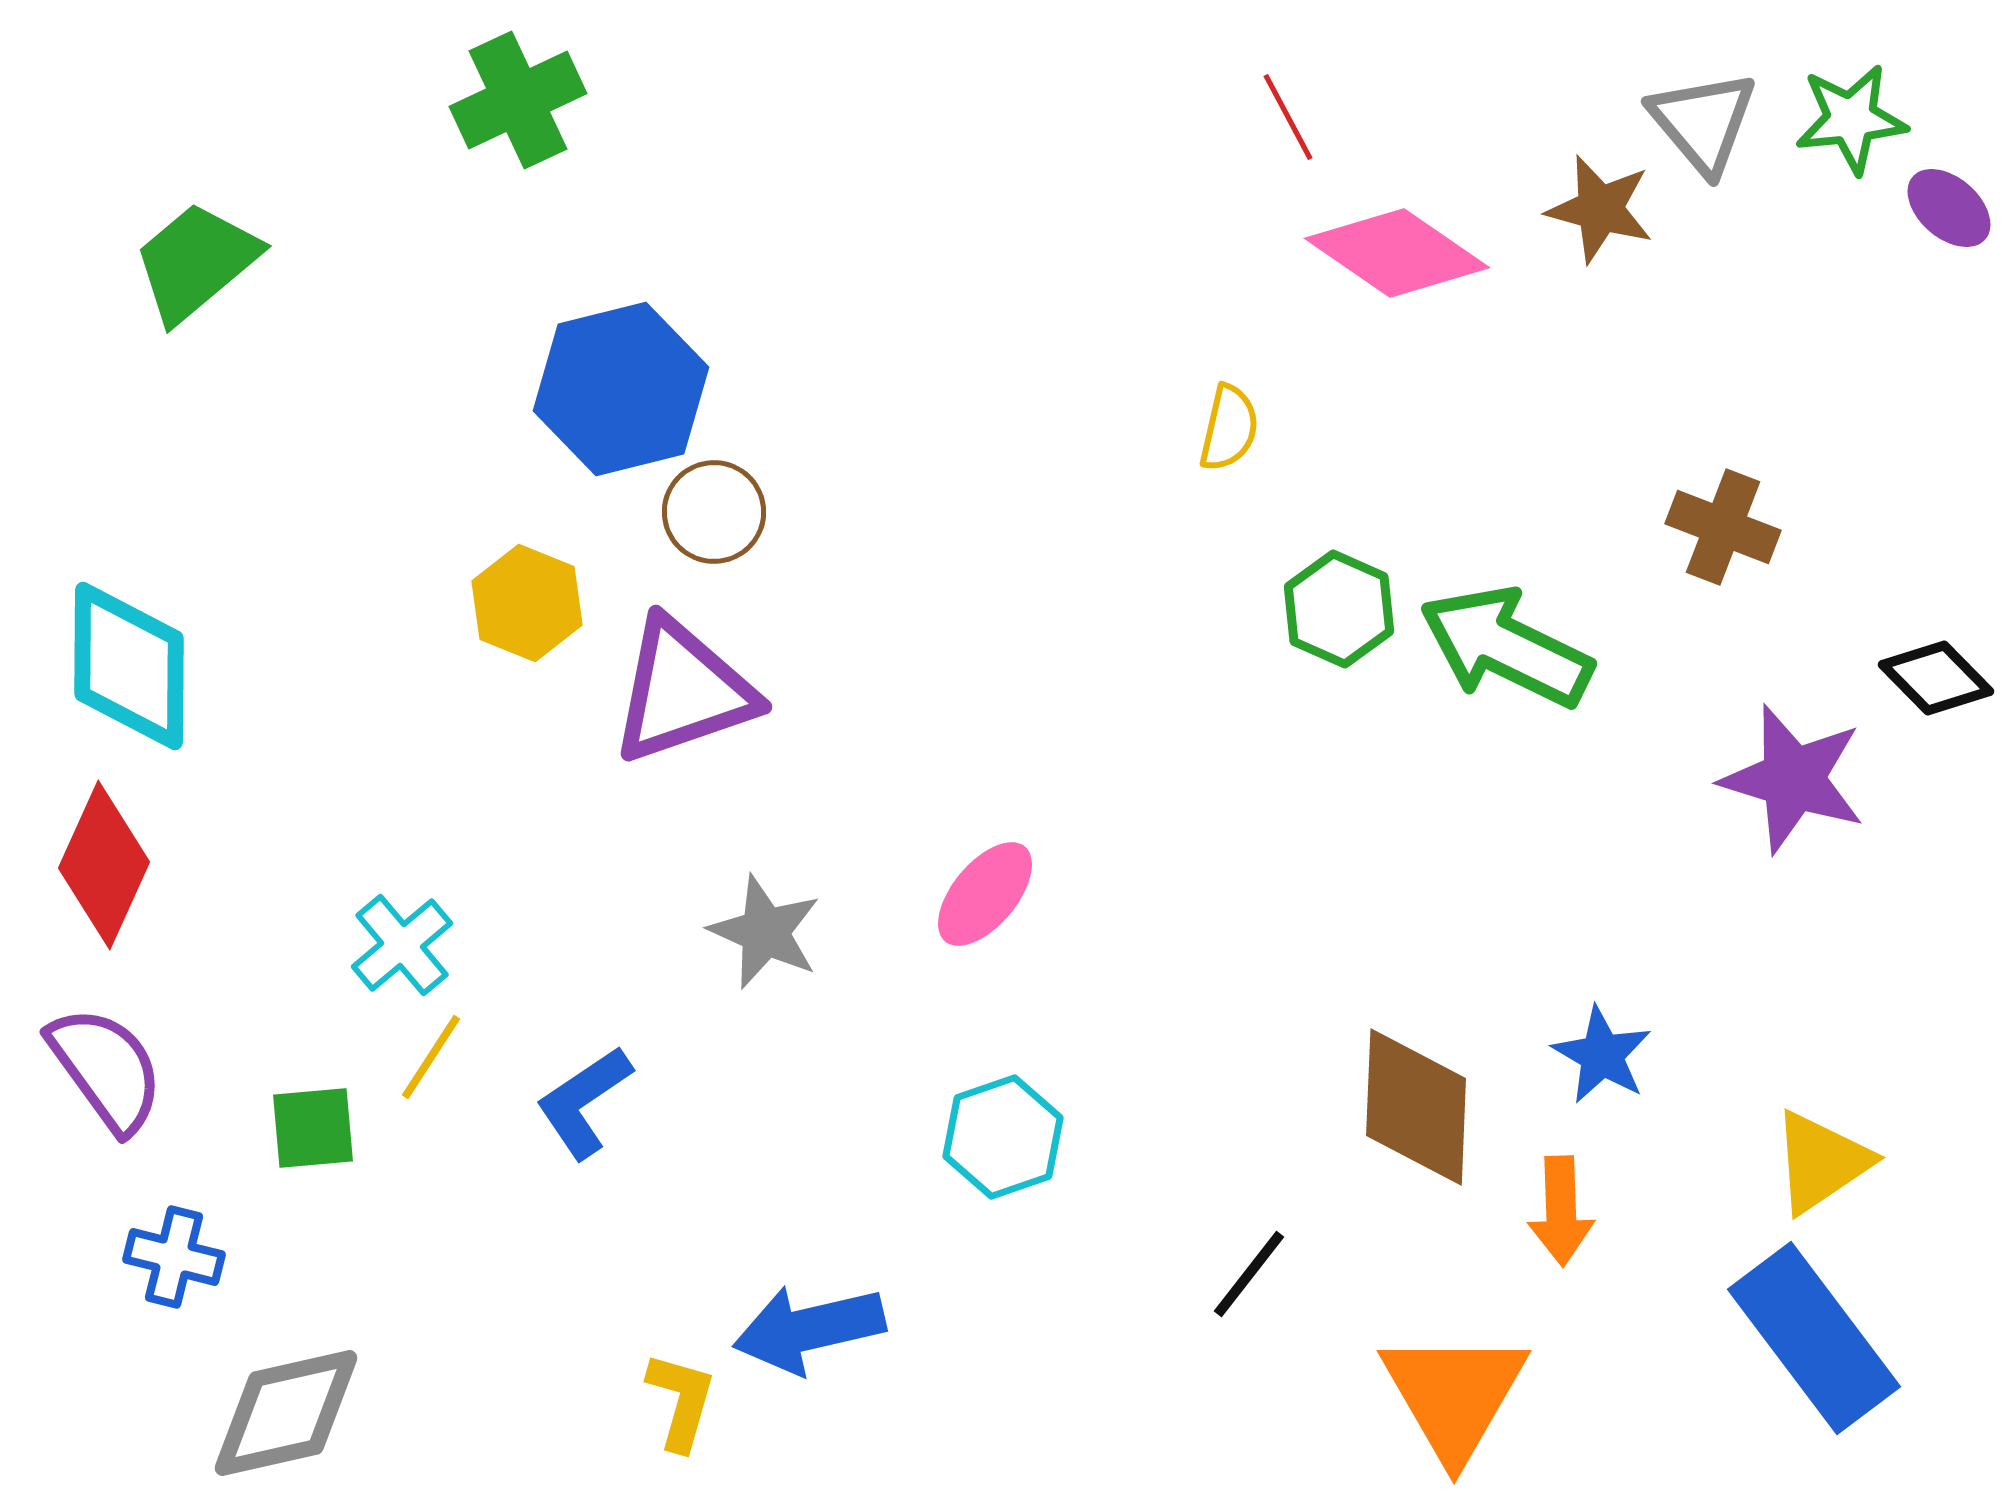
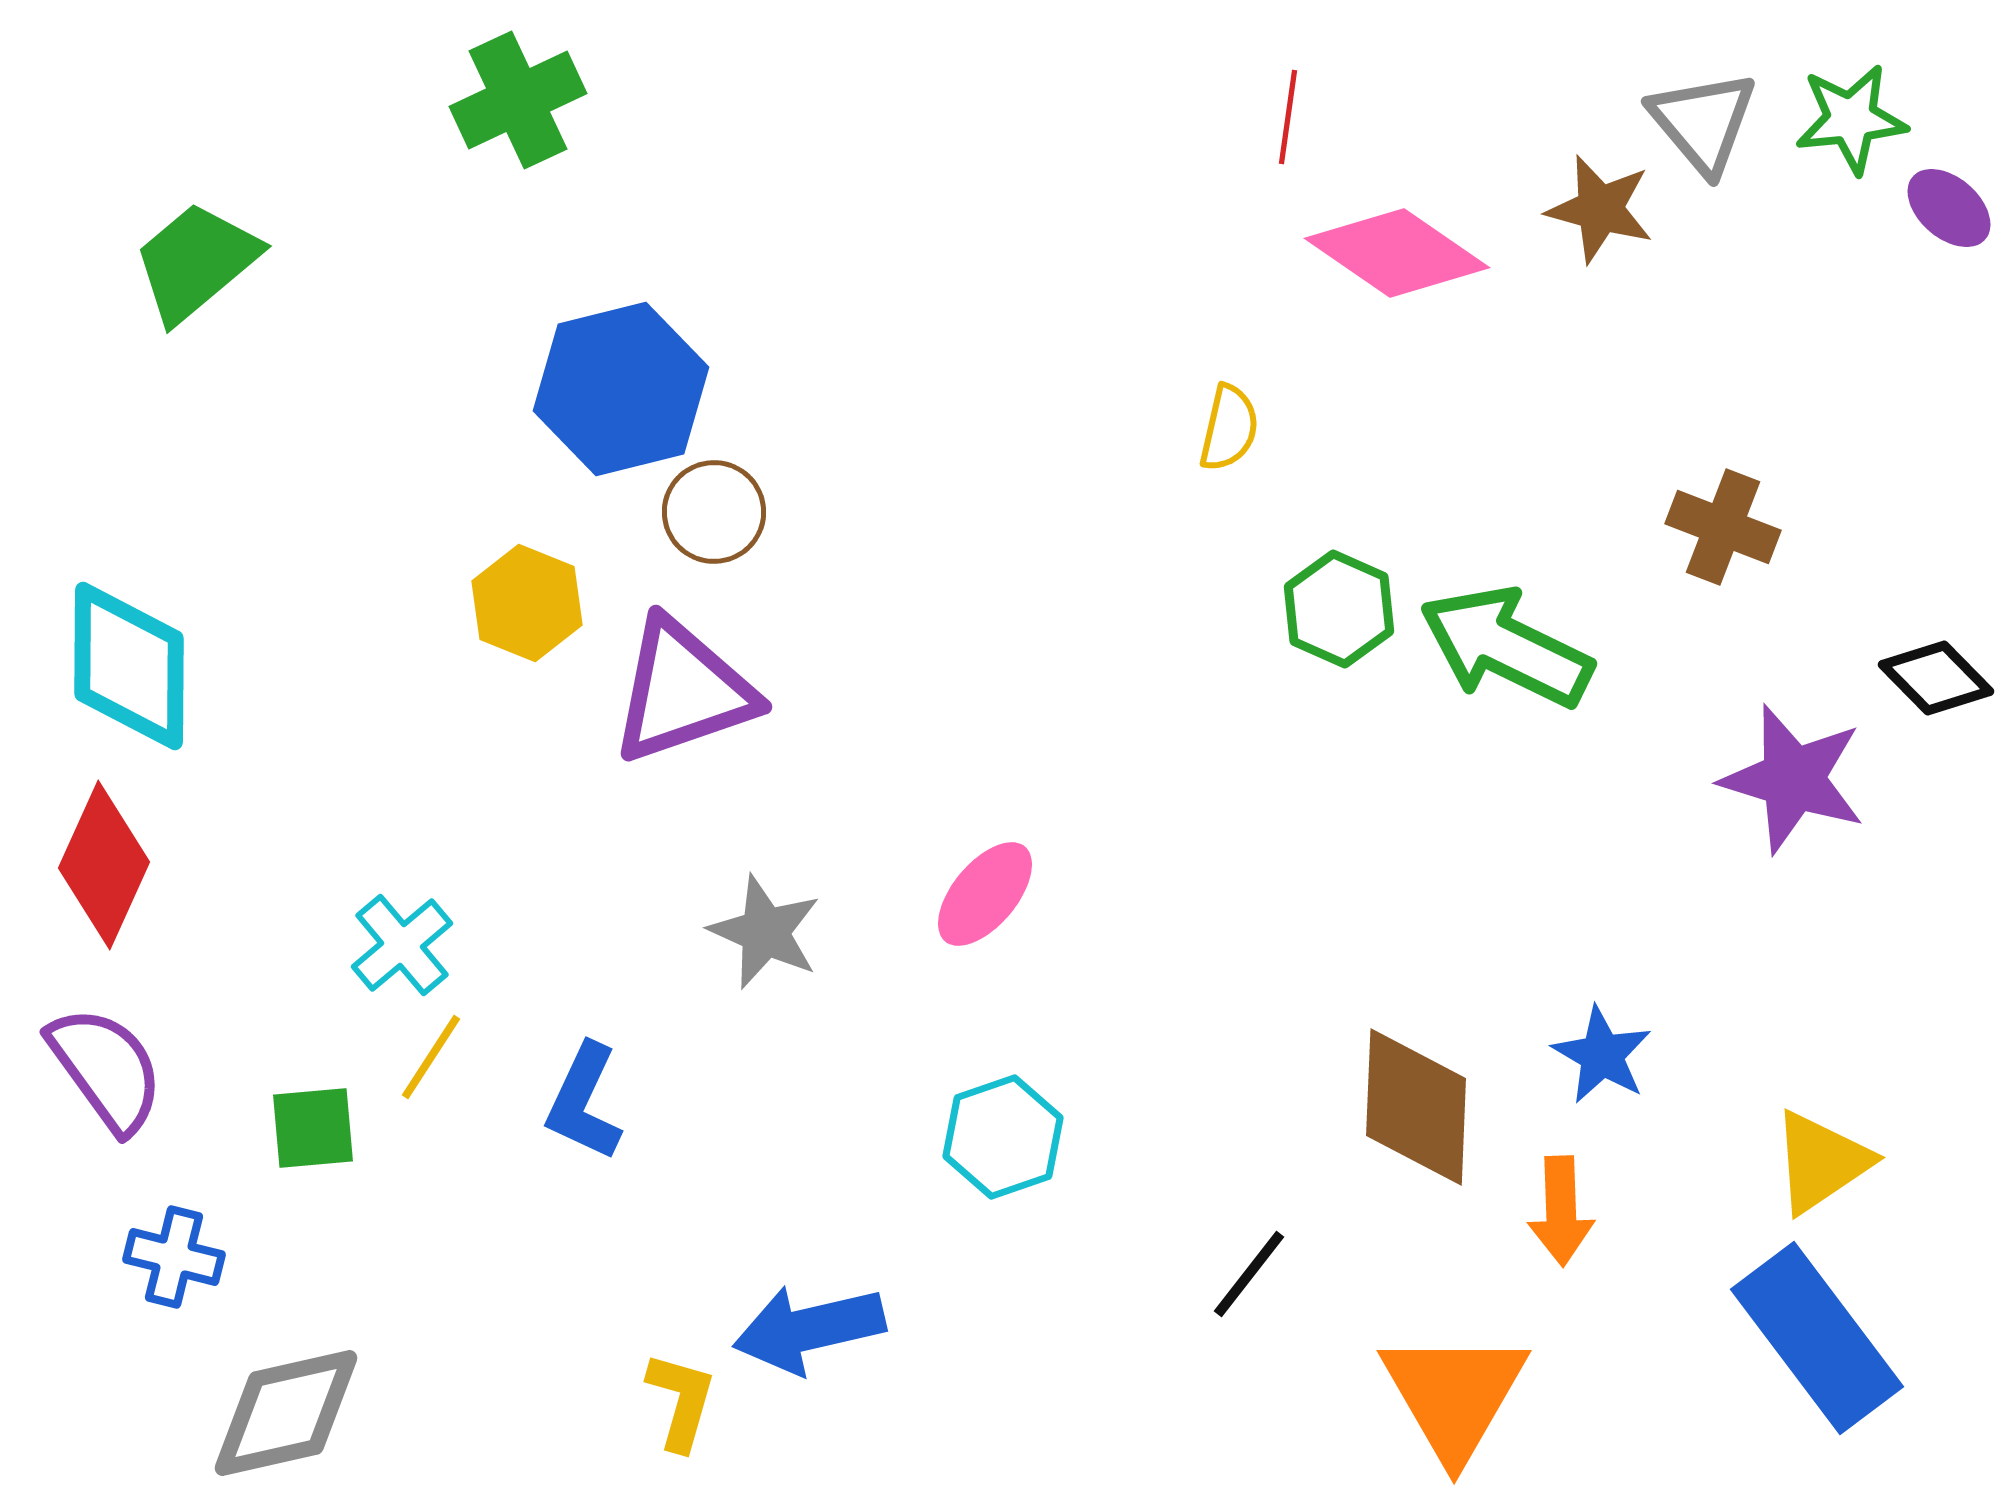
red line: rotated 36 degrees clockwise
blue L-shape: rotated 31 degrees counterclockwise
blue rectangle: moved 3 px right
